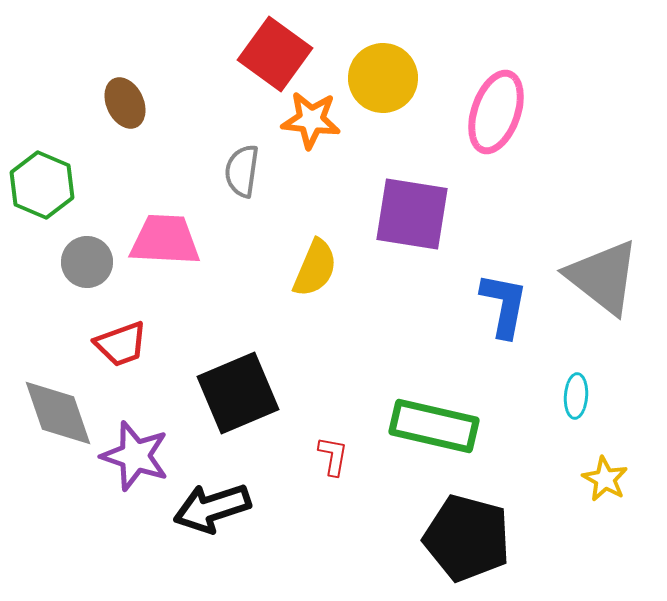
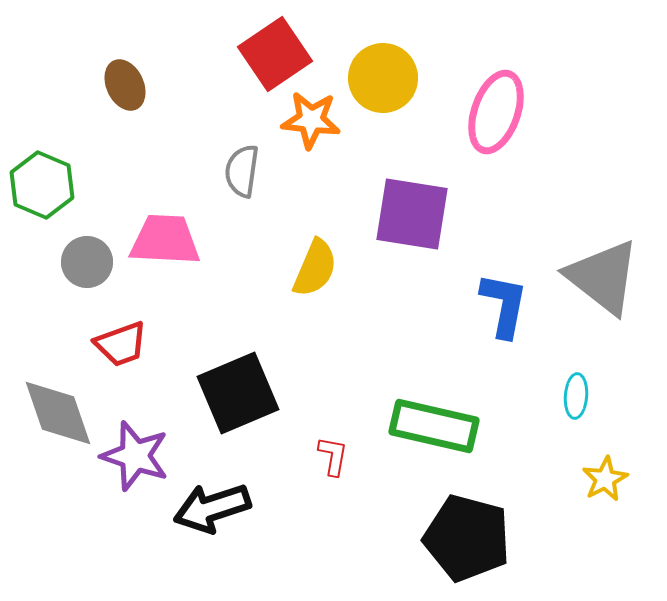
red square: rotated 20 degrees clockwise
brown ellipse: moved 18 px up
yellow star: rotated 15 degrees clockwise
